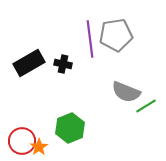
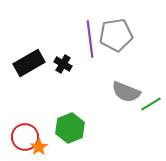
black cross: rotated 18 degrees clockwise
green line: moved 5 px right, 2 px up
red circle: moved 3 px right, 4 px up
